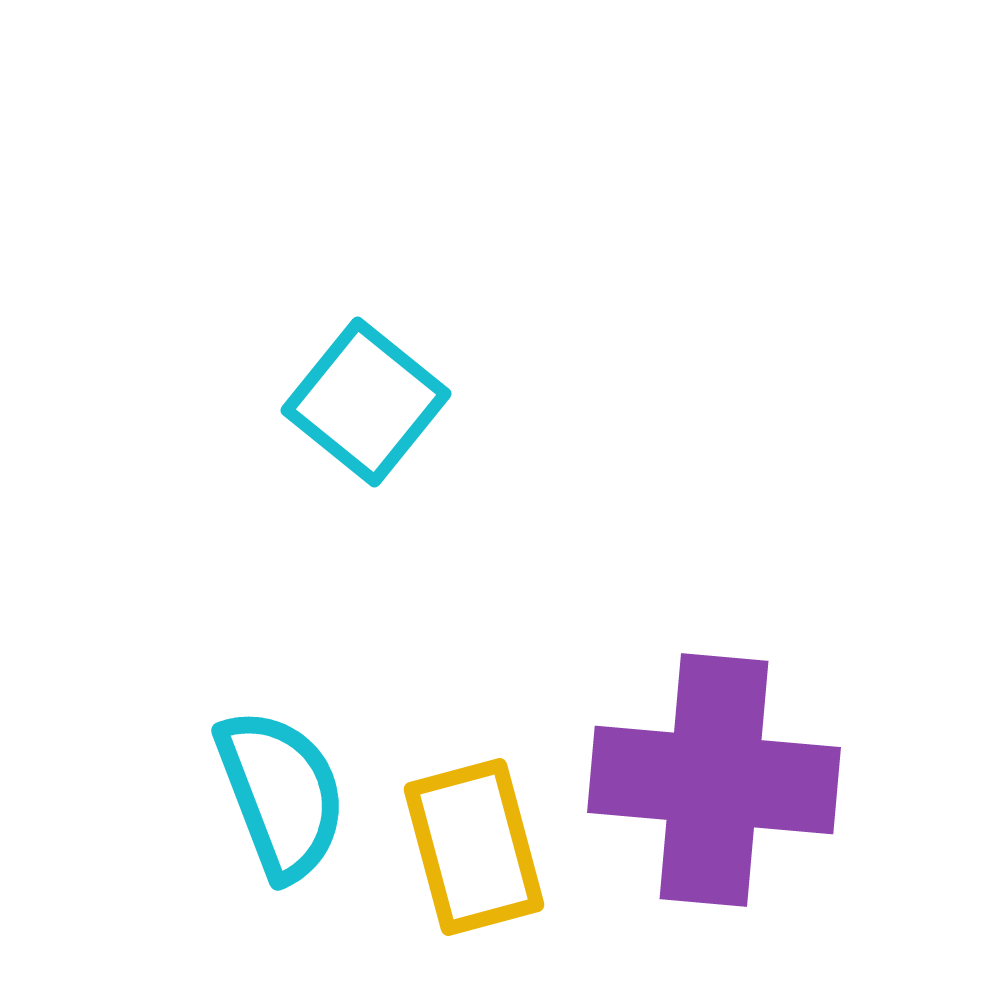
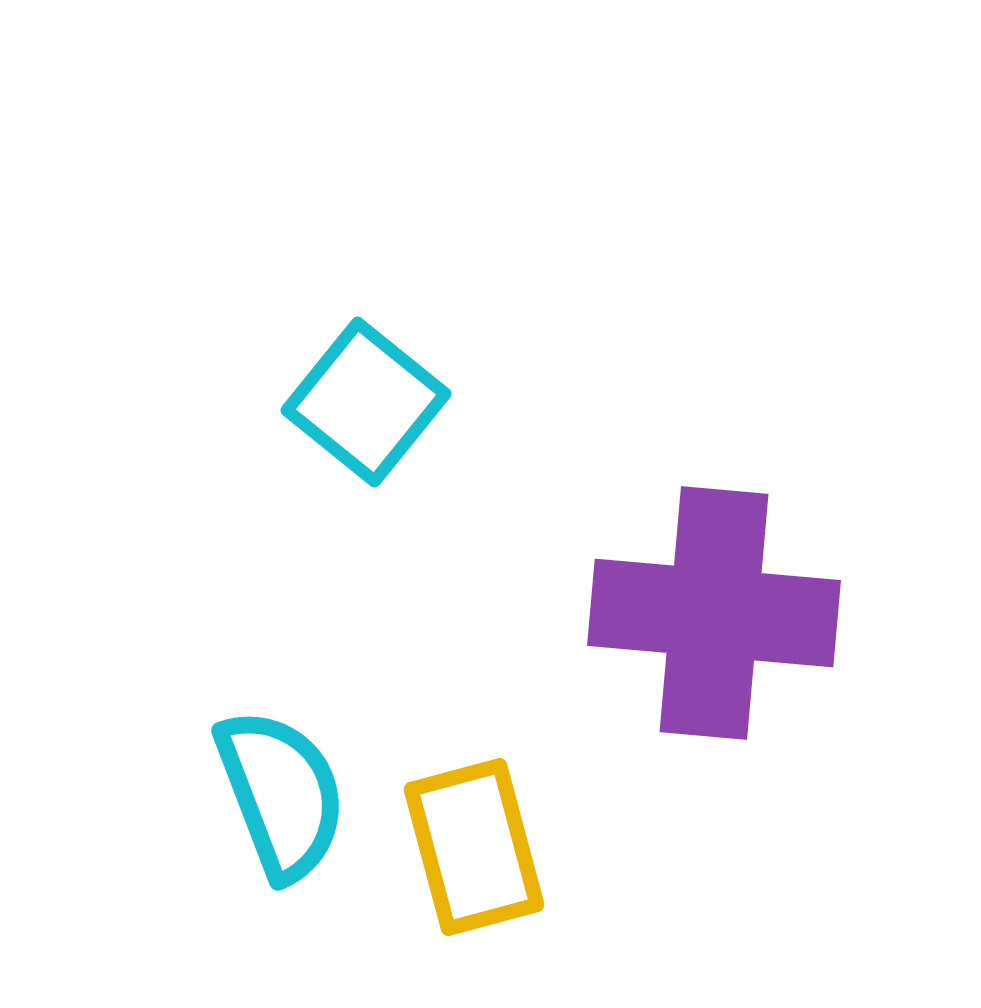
purple cross: moved 167 px up
